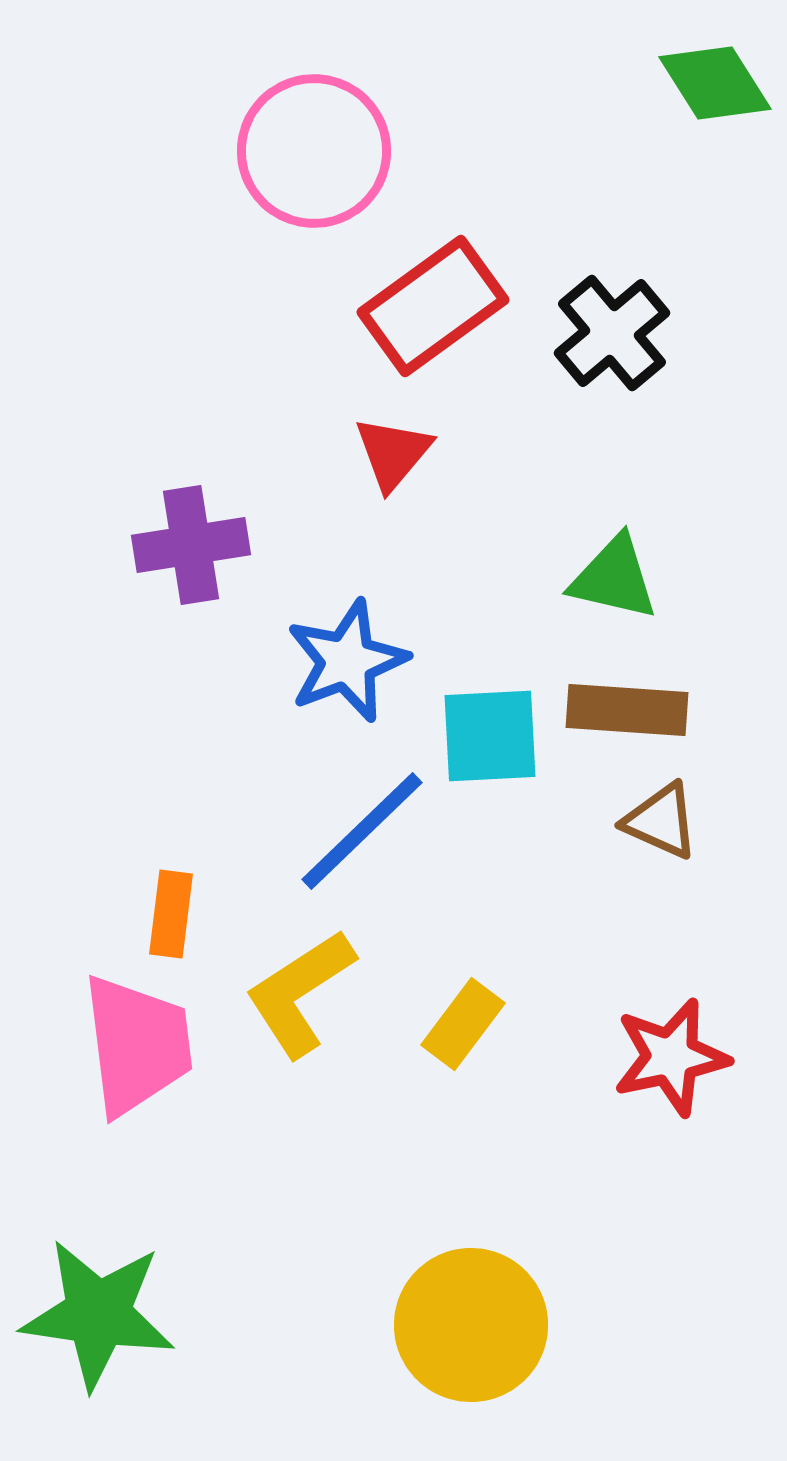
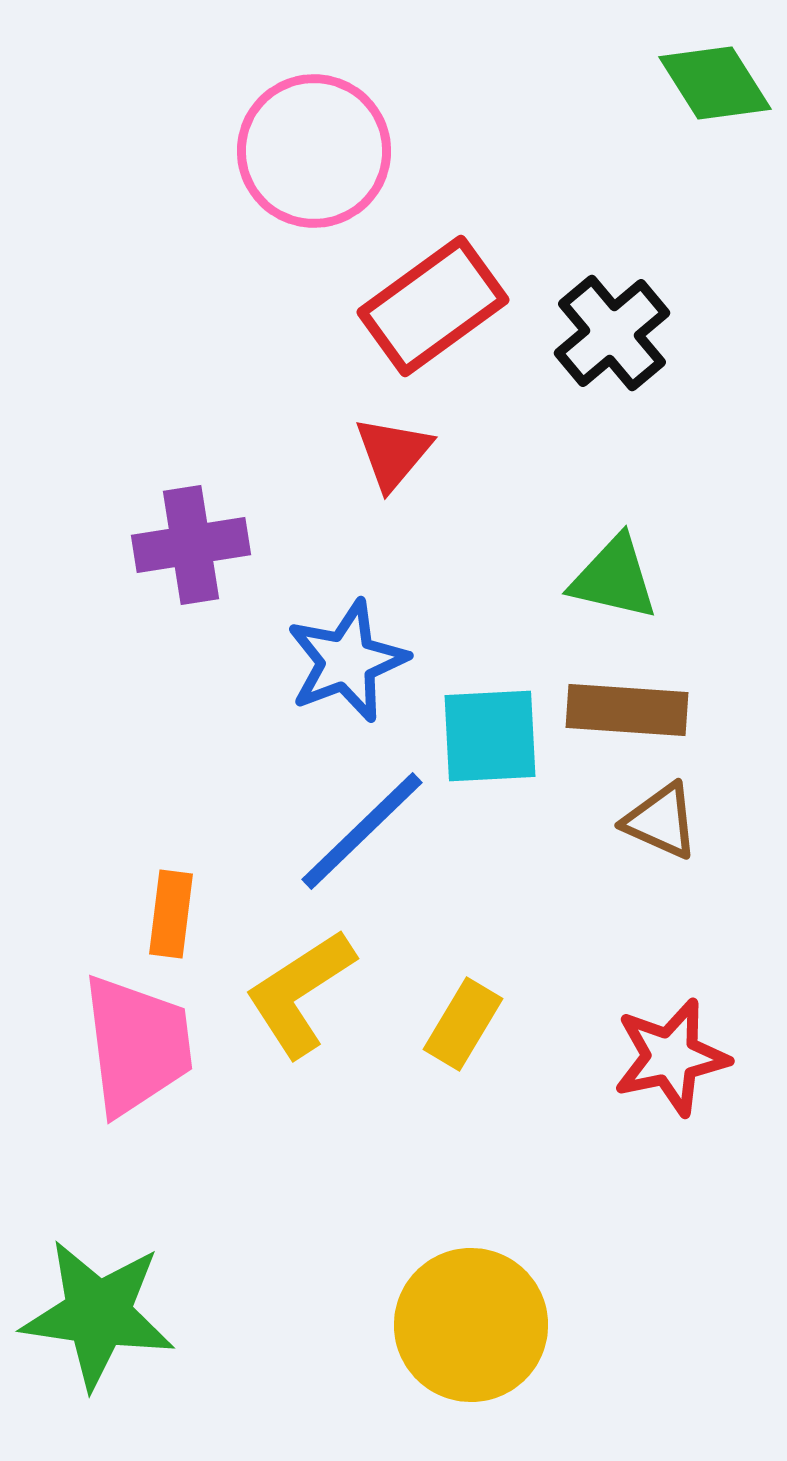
yellow rectangle: rotated 6 degrees counterclockwise
